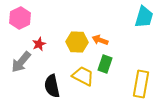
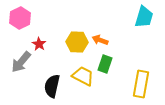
red star: rotated 16 degrees counterclockwise
black semicircle: rotated 25 degrees clockwise
